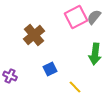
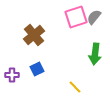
pink square: rotated 10 degrees clockwise
blue square: moved 13 px left
purple cross: moved 2 px right, 1 px up; rotated 24 degrees counterclockwise
